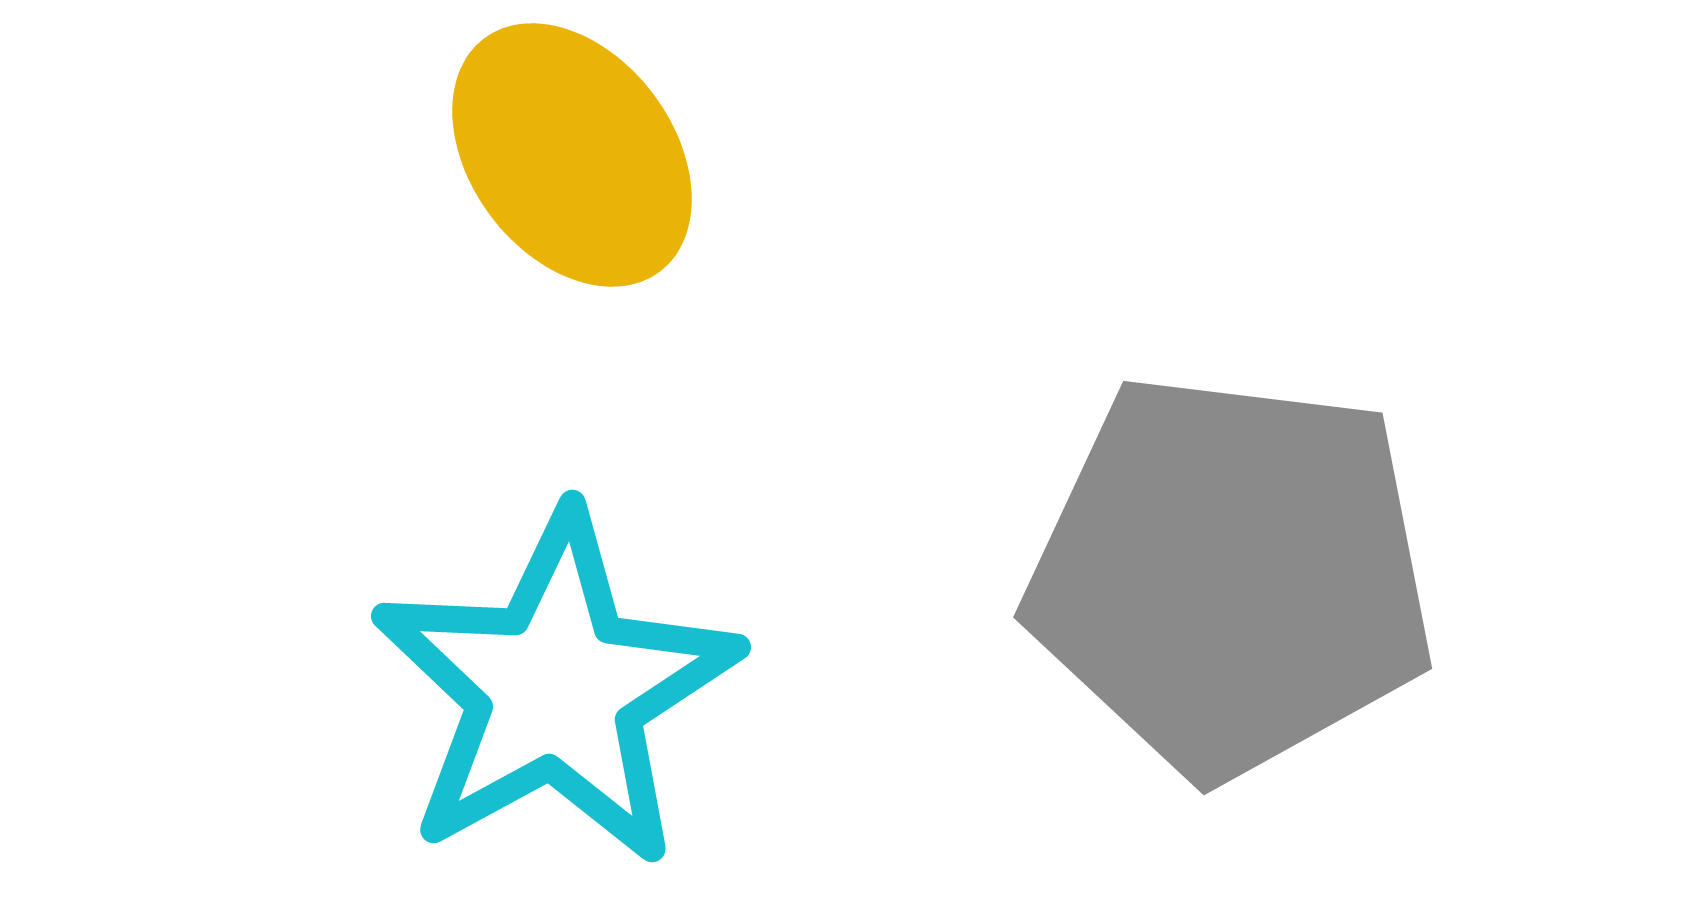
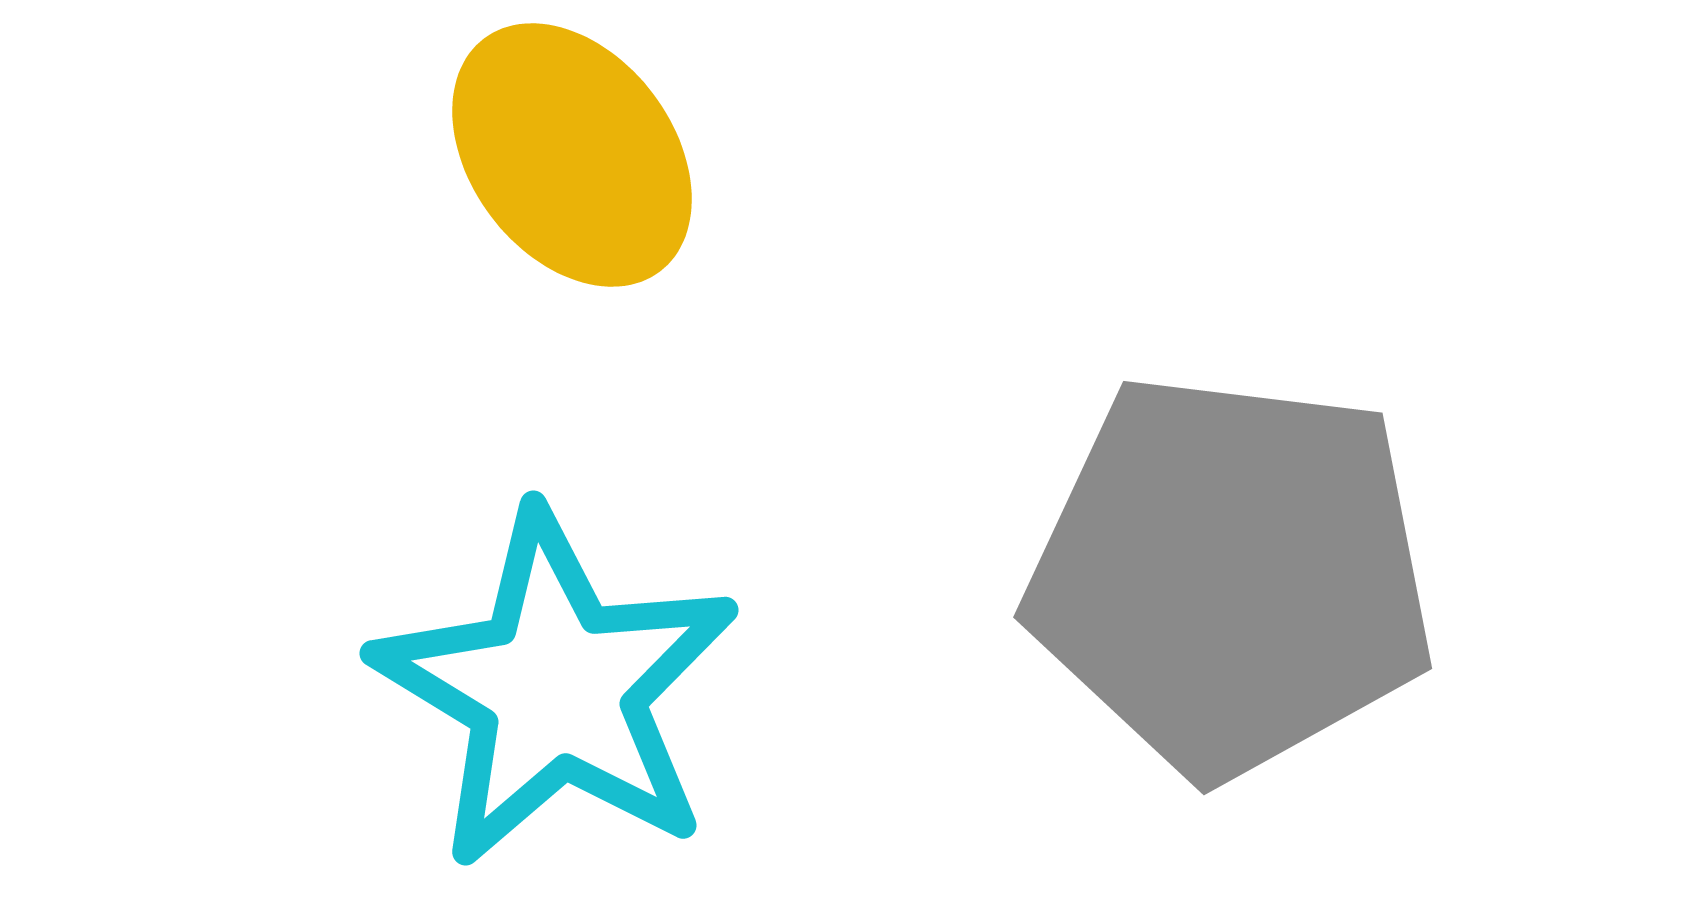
cyan star: rotated 12 degrees counterclockwise
